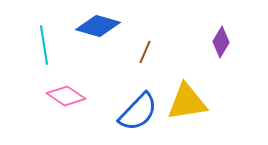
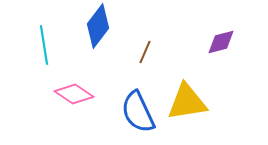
blue diamond: rotated 69 degrees counterclockwise
purple diamond: rotated 44 degrees clockwise
pink diamond: moved 8 px right, 2 px up
blue semicircle: rotated 111 degrees clockwise
